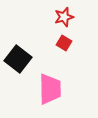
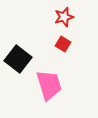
red square: moved 1 px left, 1 px down
pink trapezoid: moved 1 px left, 4 px up; rotated 16 degrees counterclockwise
